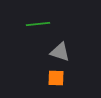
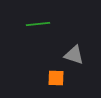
gray triangle: moved 14 px right, 3 px down
